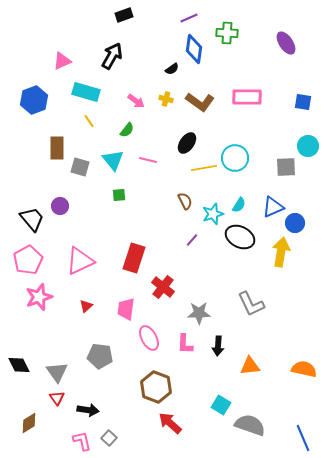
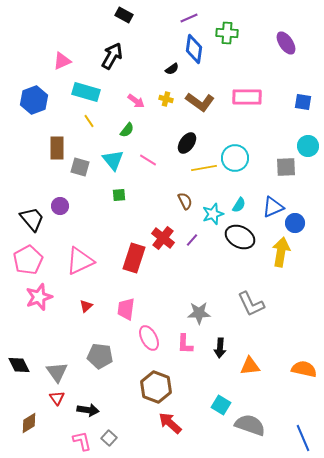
black rectangle at (124, 15): rotated 48 degrees clockwise
pink line at (148, 160): rotated 18 degrees clockwise
red cross at (163, 287): moved 49 px up
black arrow at (218, 346): moved 2 px right, 2 px down
